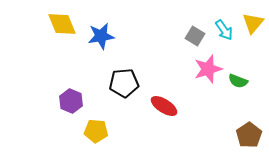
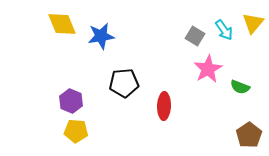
pink star: rotated 12 degrees counterclockwise
green semicircle: moved 2 px right, 6 px down
red ellipse: rotated 60 degrees clockwise
yellow pentagon: moved 20 px left
